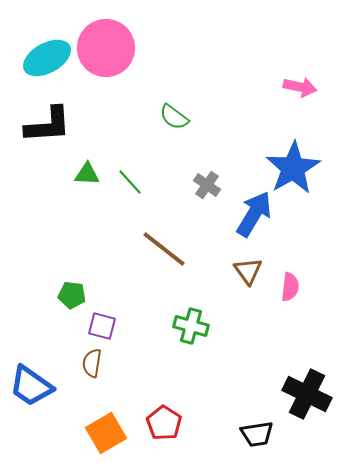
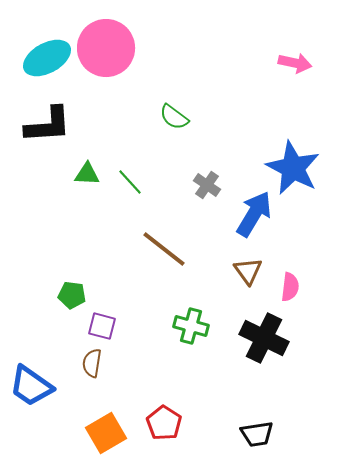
pink arrow: moved 5 px left, 24 px up
blue star: rotated 14 degrees counterclockwise
black cross: moved 43 px left, 56 px up
